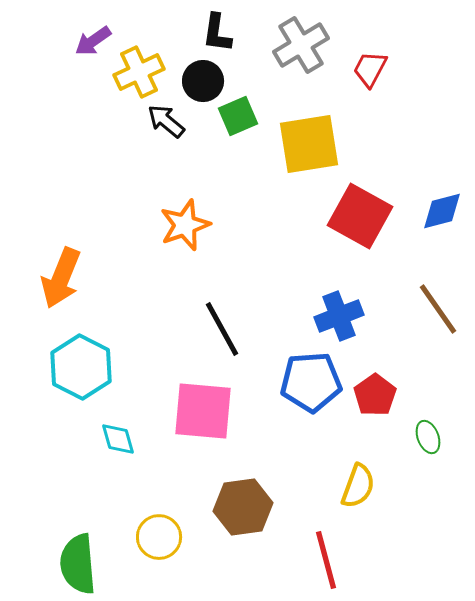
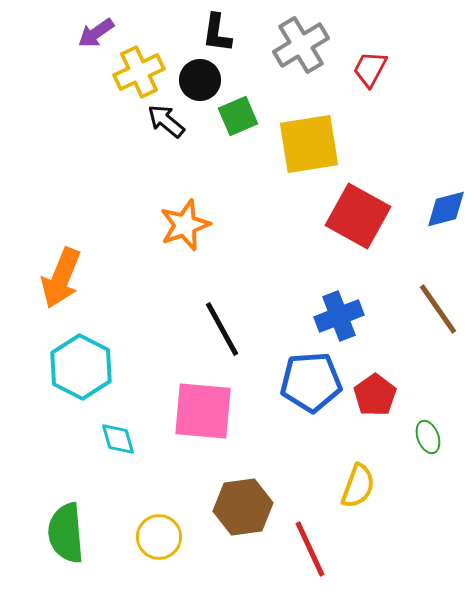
purple arrow: moved 3 px right, 8 px up
black circle: moved 3 px left, 1 px up
blue diamond: moved 4 px right, 2 px up
red square: moved 2 px left
red line: moved 16 px left, 11 px up; rotated 10 degrees counterclockwise
green semicircle: moved 12 px left, 31 px up
